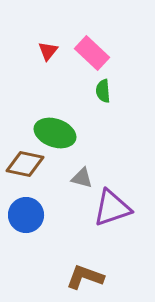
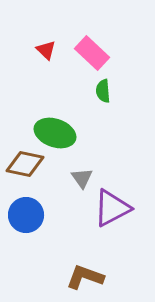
red triangle: moved 2 px left, 1 px up; rotated 25 degrees counterclockwise
gray triangle: rotated 40 degrees clockwise
purple triangle: rotated 9 degrees counterclockwise
